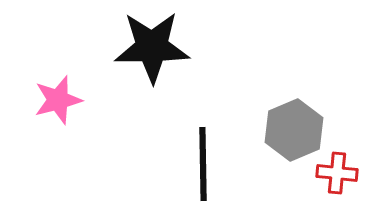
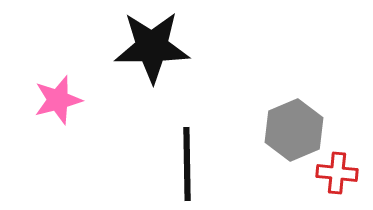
black line: moved 16 px left
